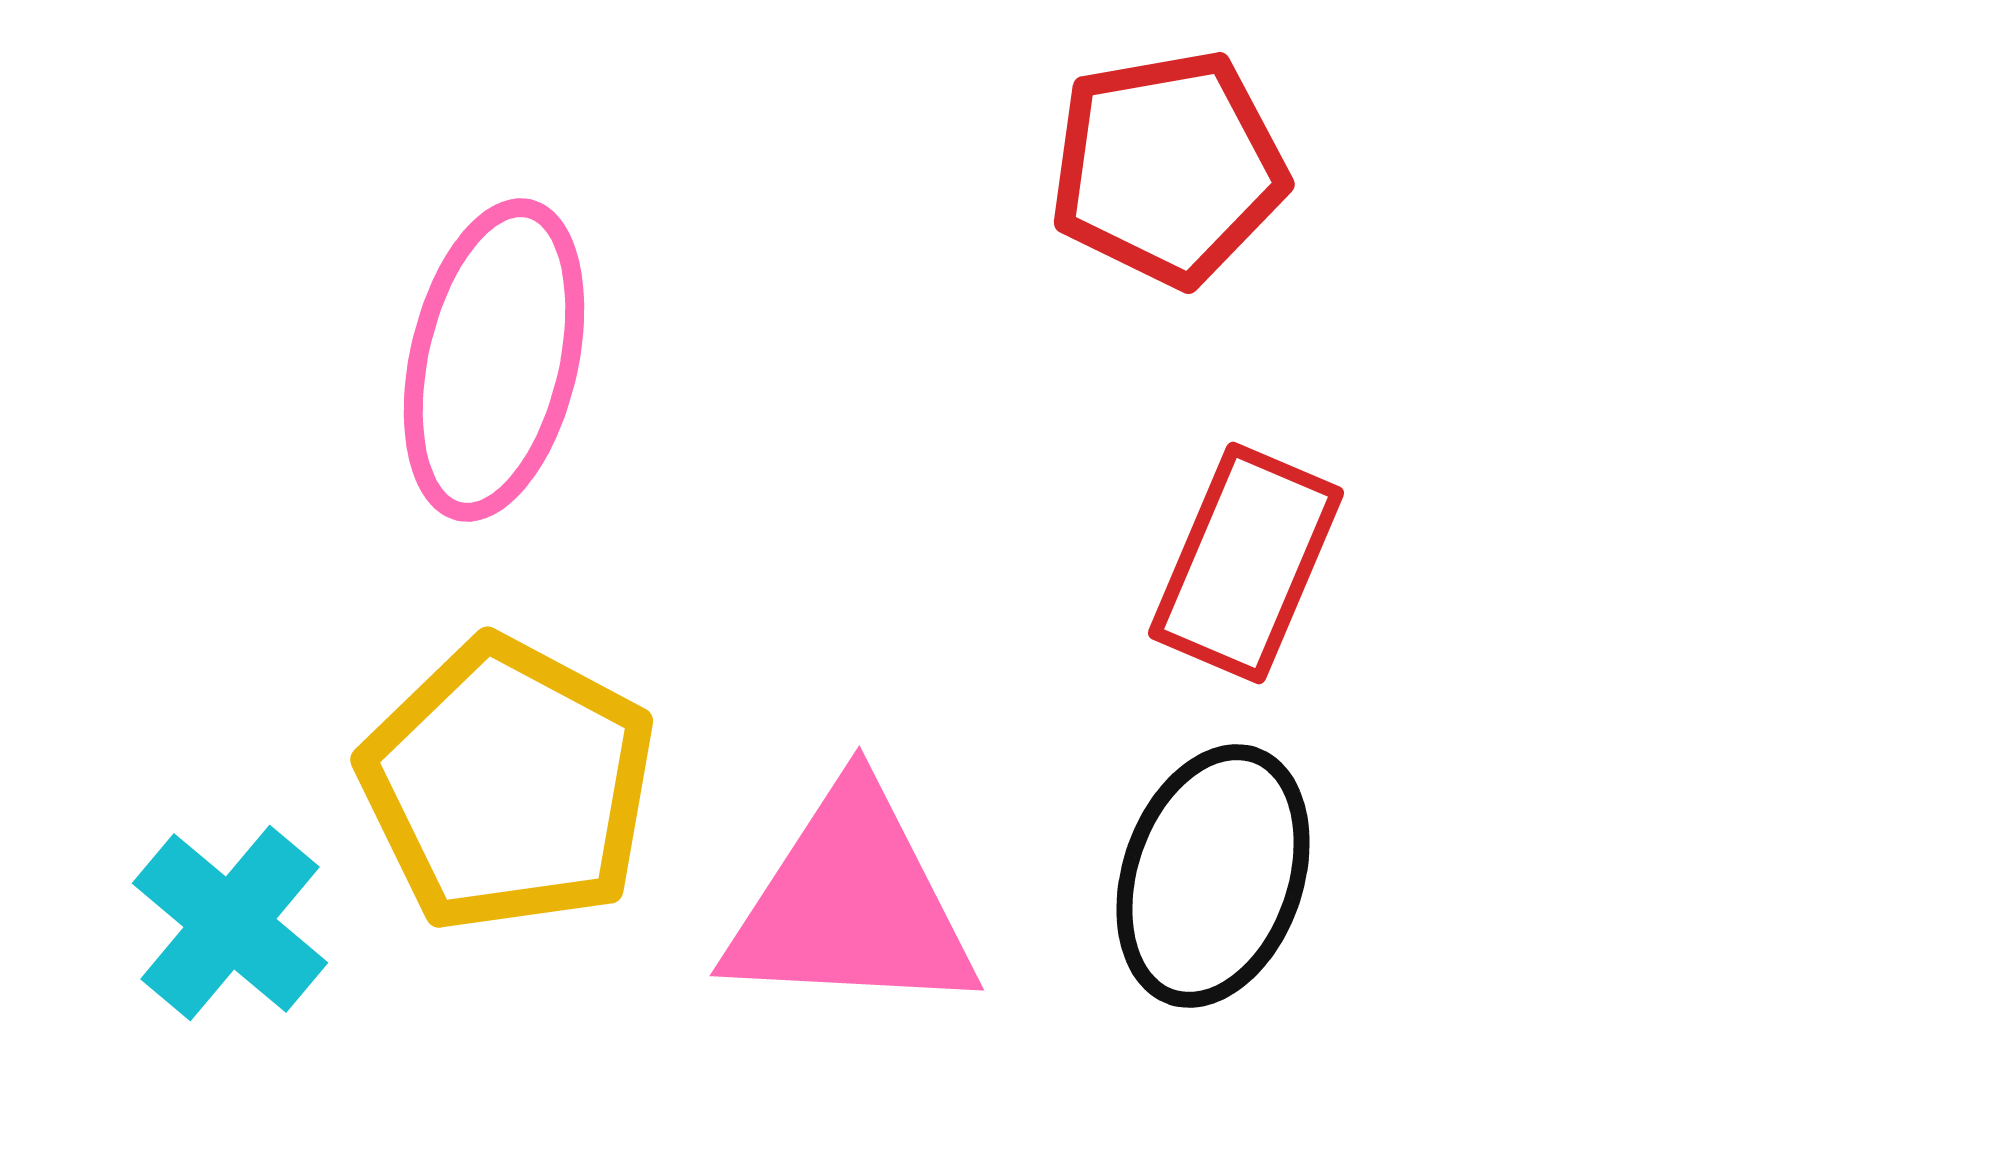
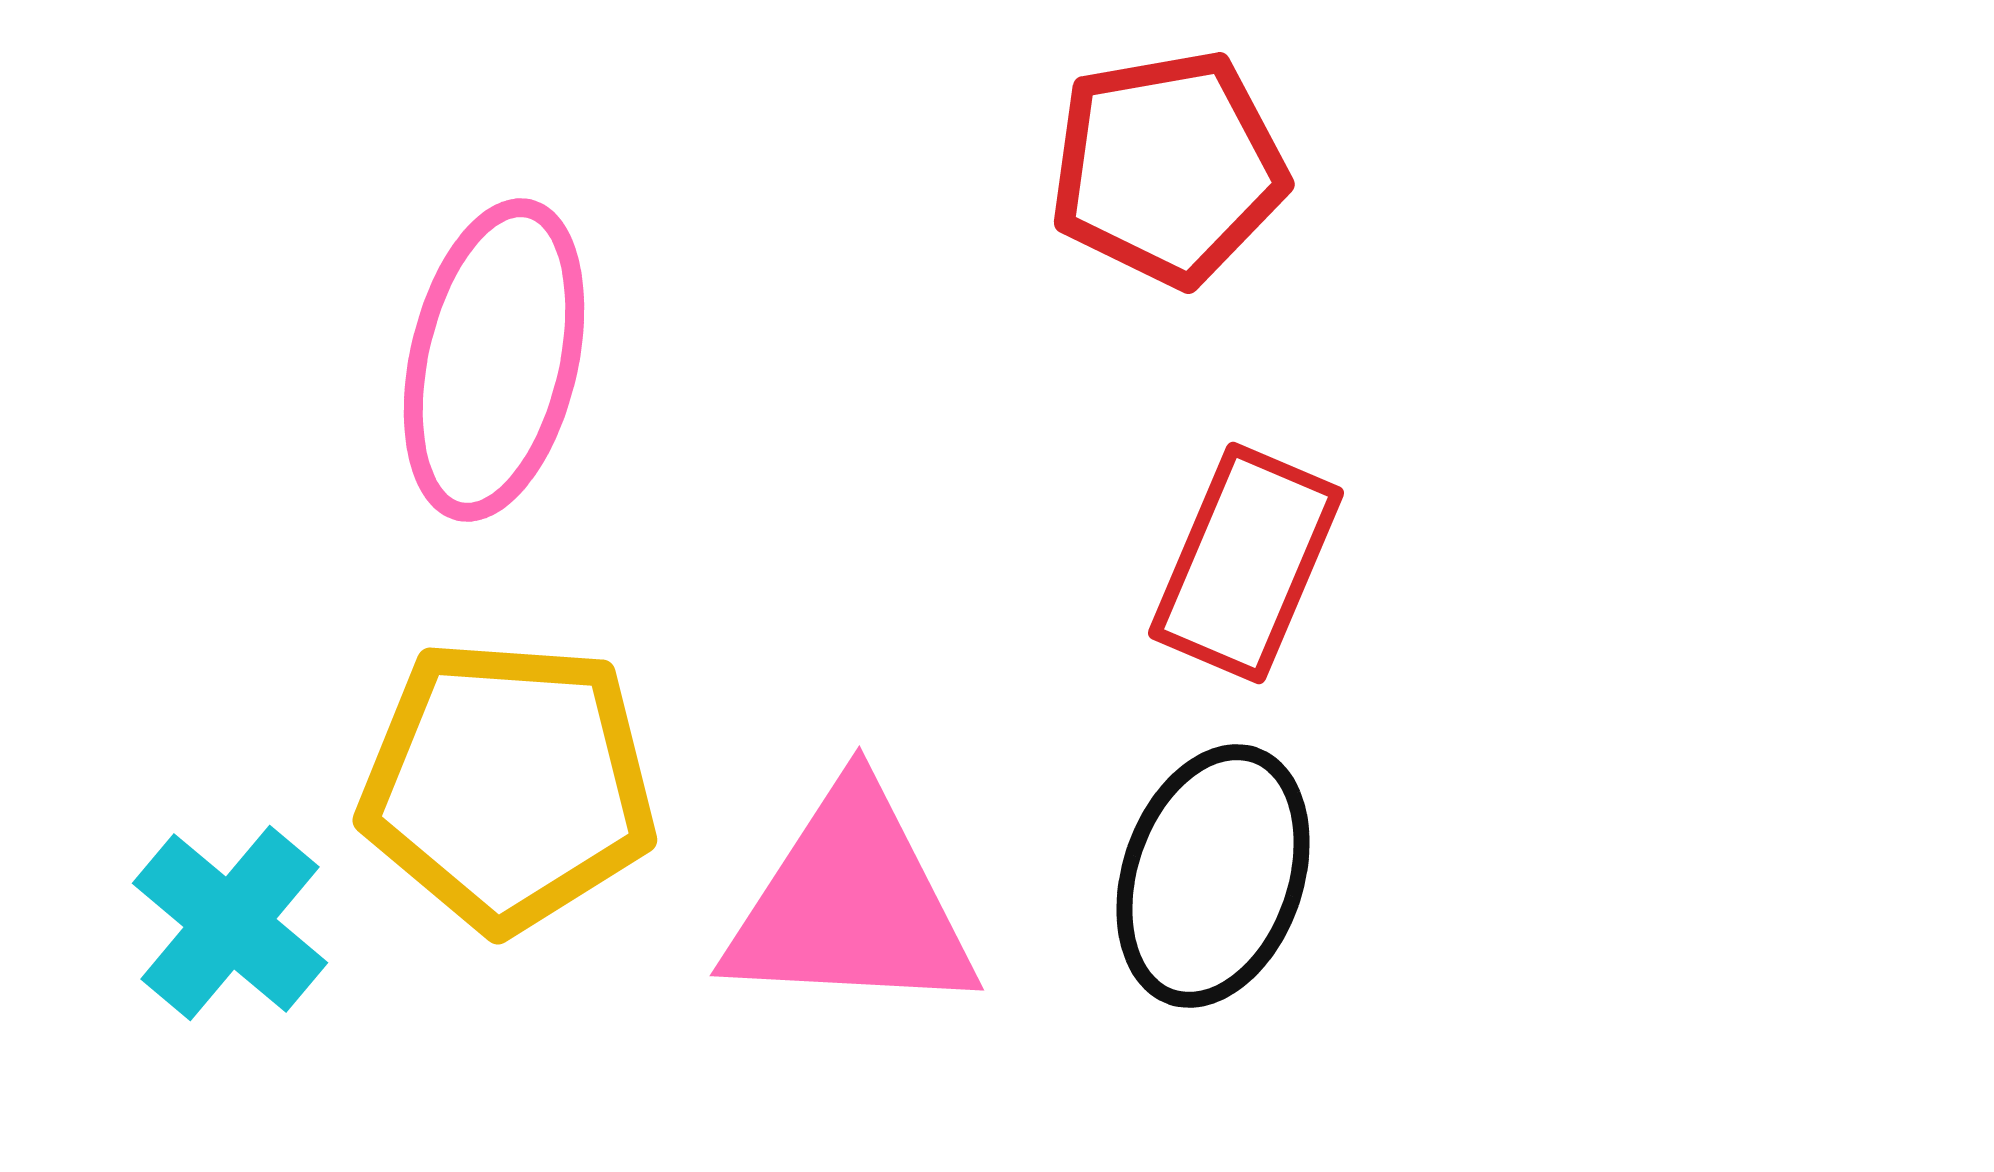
yellow pentagon: rotated 24 degrees counterclockwise
